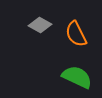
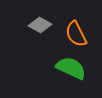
green semicircle: moved 6 px left, 9 px up
